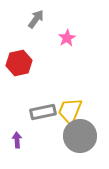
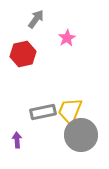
red hexagon: moved 4 px right, 9 px up
gray circle: moved 1 px right, 1 px up
